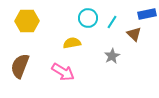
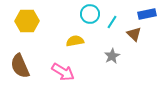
cyan circle: moved 2 px right, 4 px up
yellow semicircle: moved 3 px right, 2 px up
brown semicircle: rotated 45 degrees counterclockwise
